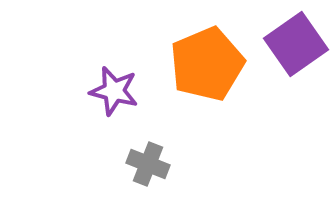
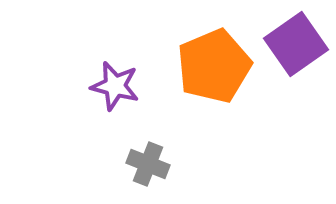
orange pentagon: moved 7 px right, 2 px down
purple star: moved 1 px right, 5 px up
